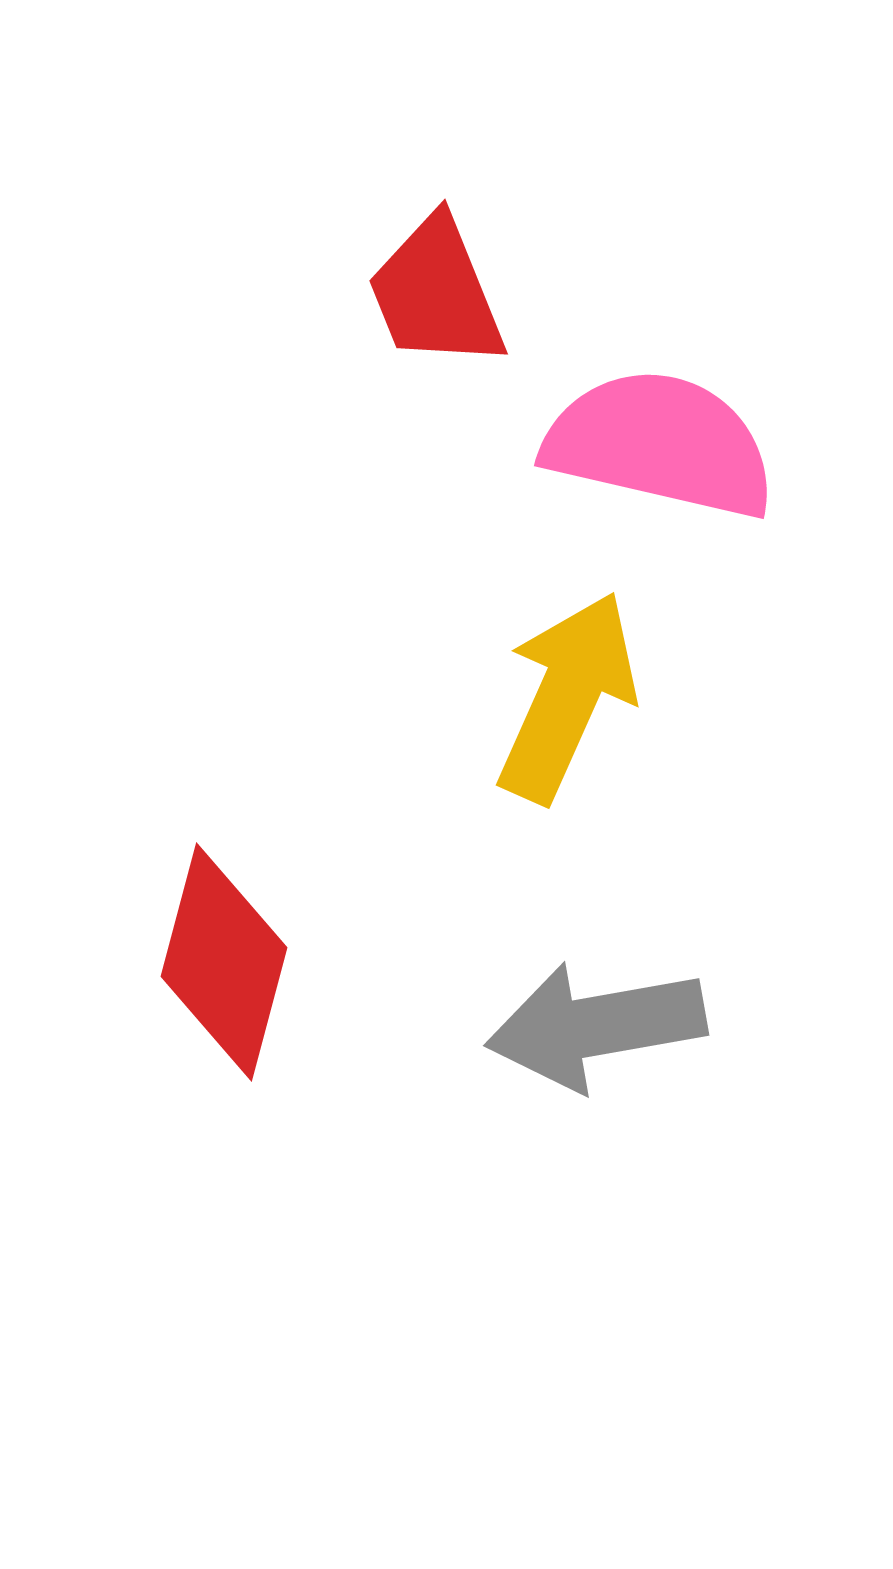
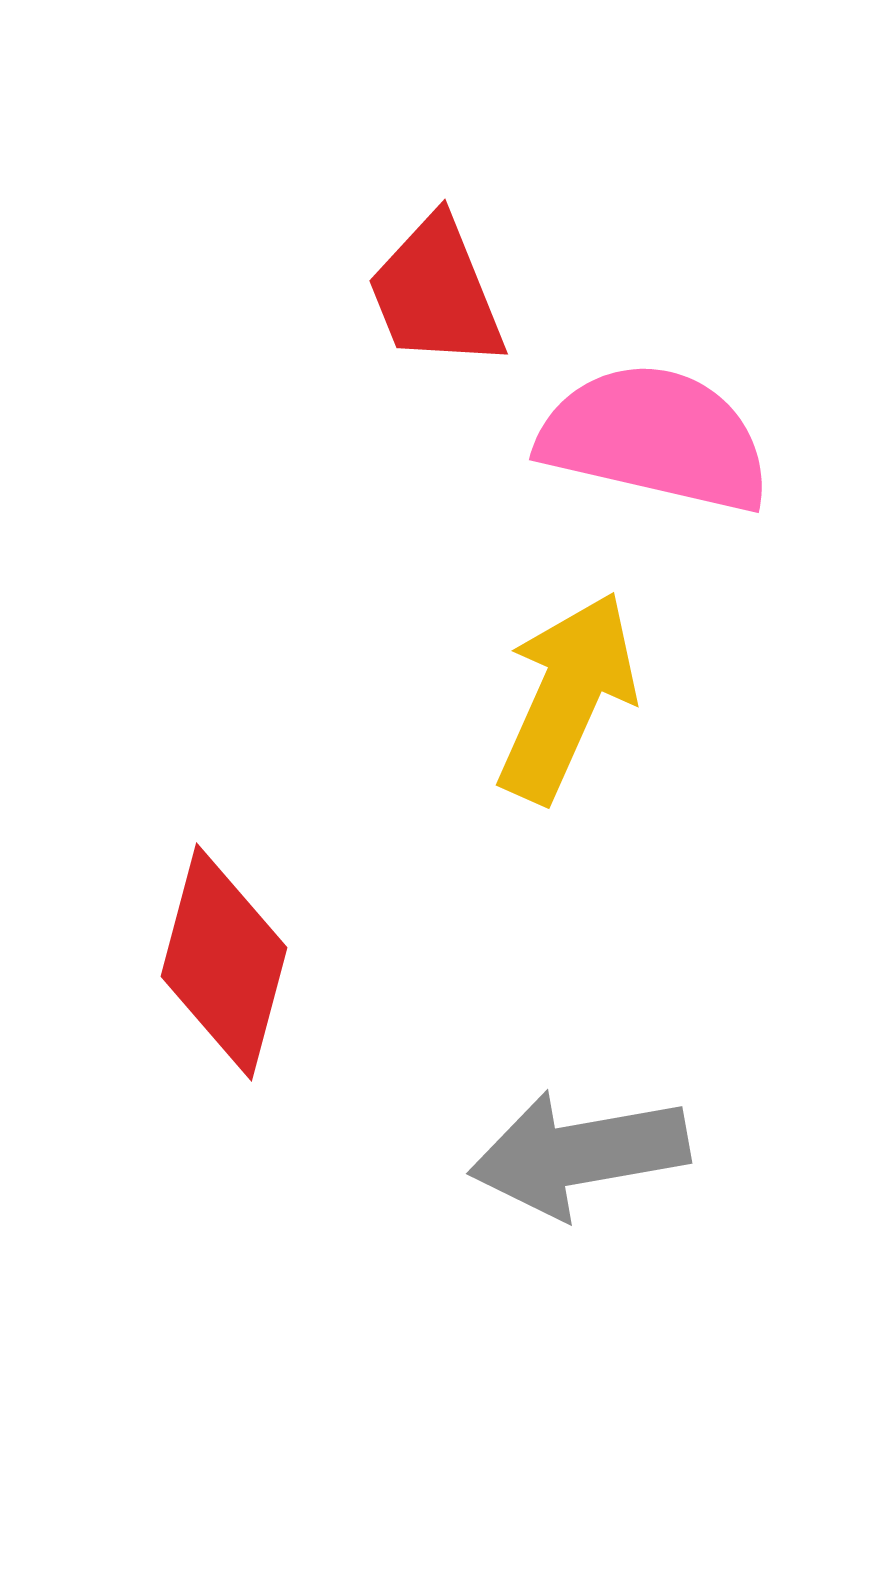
pink semicircle: moved 5 px left, 6 px up
gray arrow: moved 17 px left, 128 px down
